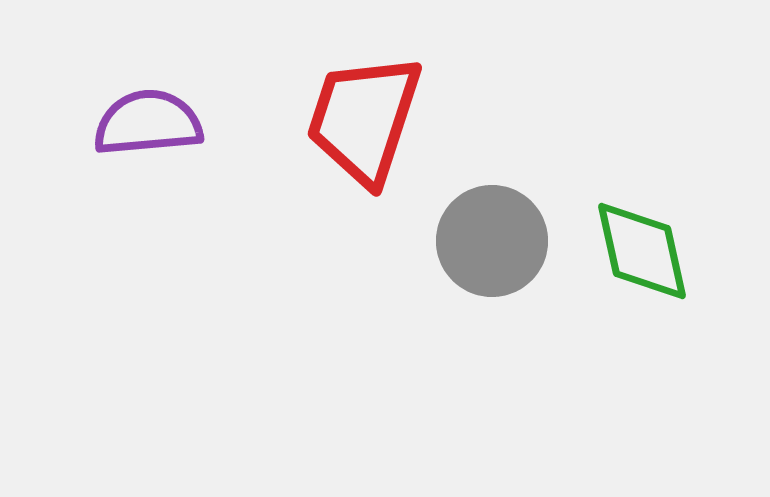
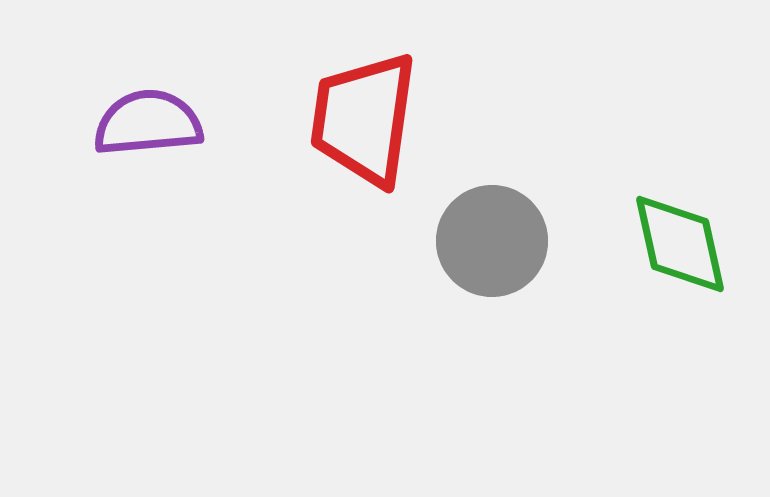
red trapezoid: rotated 10 degrees counterclockwise
green diamond: moved 38 px right, 7 px up
